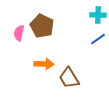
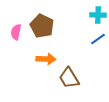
pink semicircle: moved 3 px left, 1 px up
orange arrow: moved 2 px right, 5 px up
